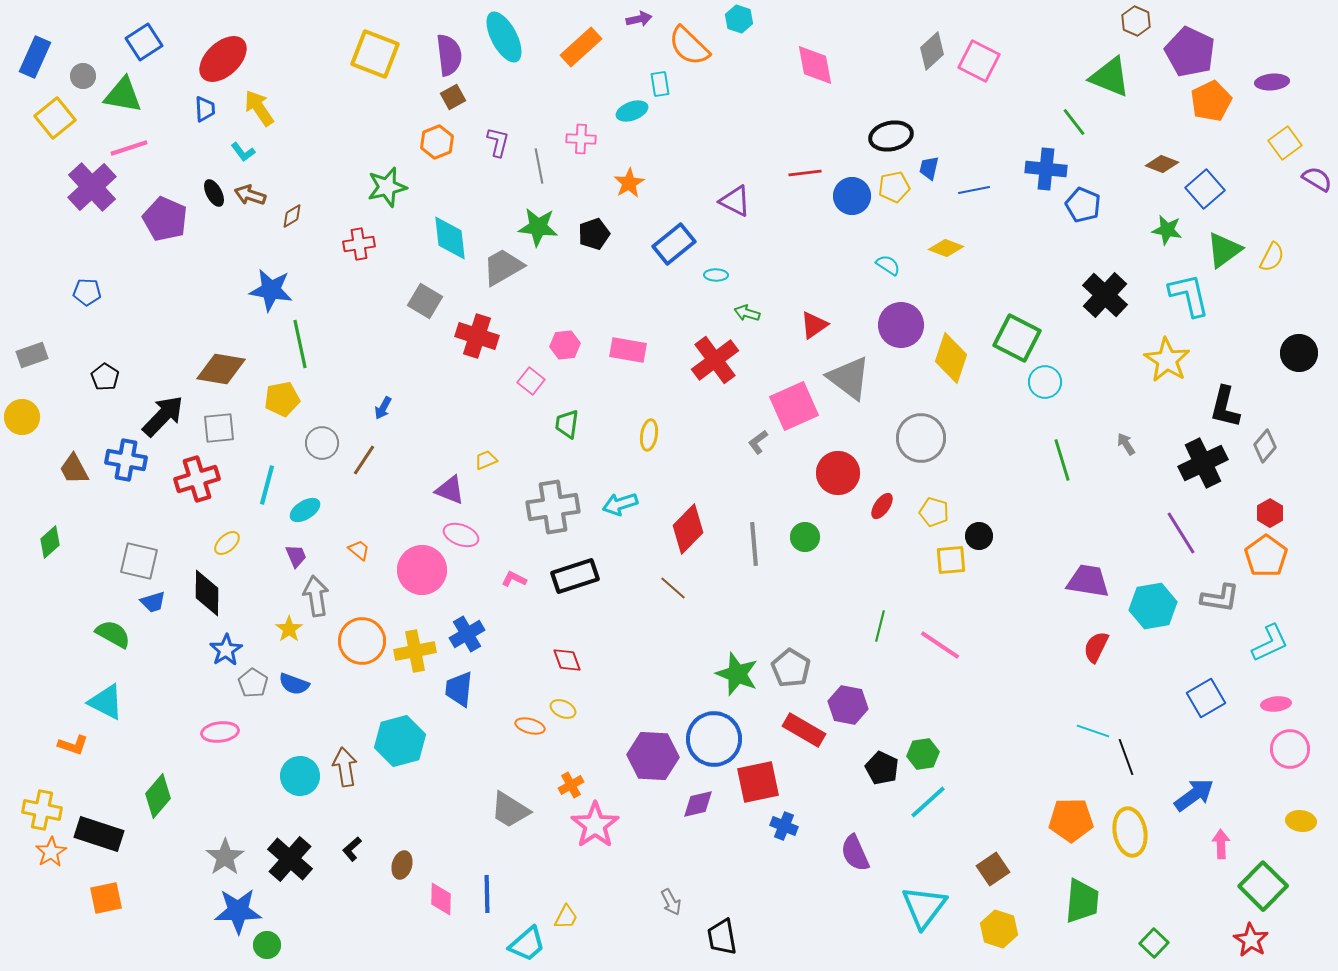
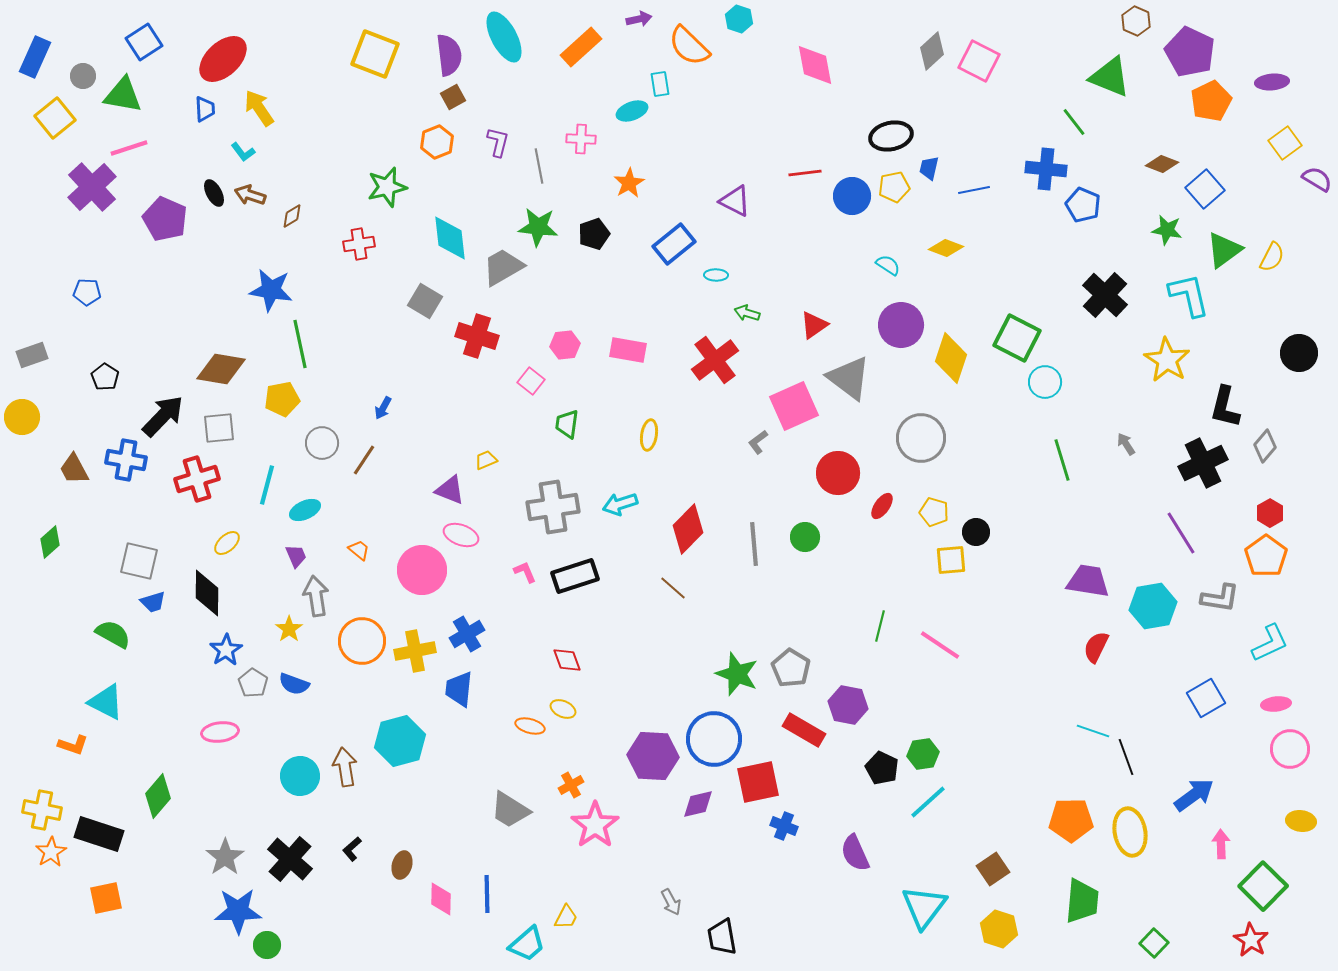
cyan ellipse at (305, 510): rotated 8 degrees clockwise
black circle at (979, 536): moved 3 px left, 4 px up
pink L-shape at (514, 579): moved 11 px right, 7 px up; rotated 40 degrees clockwise
